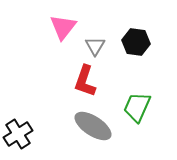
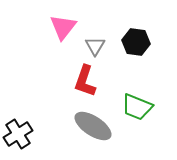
green trapezoid: rotated 92 degrees counterclockwise
